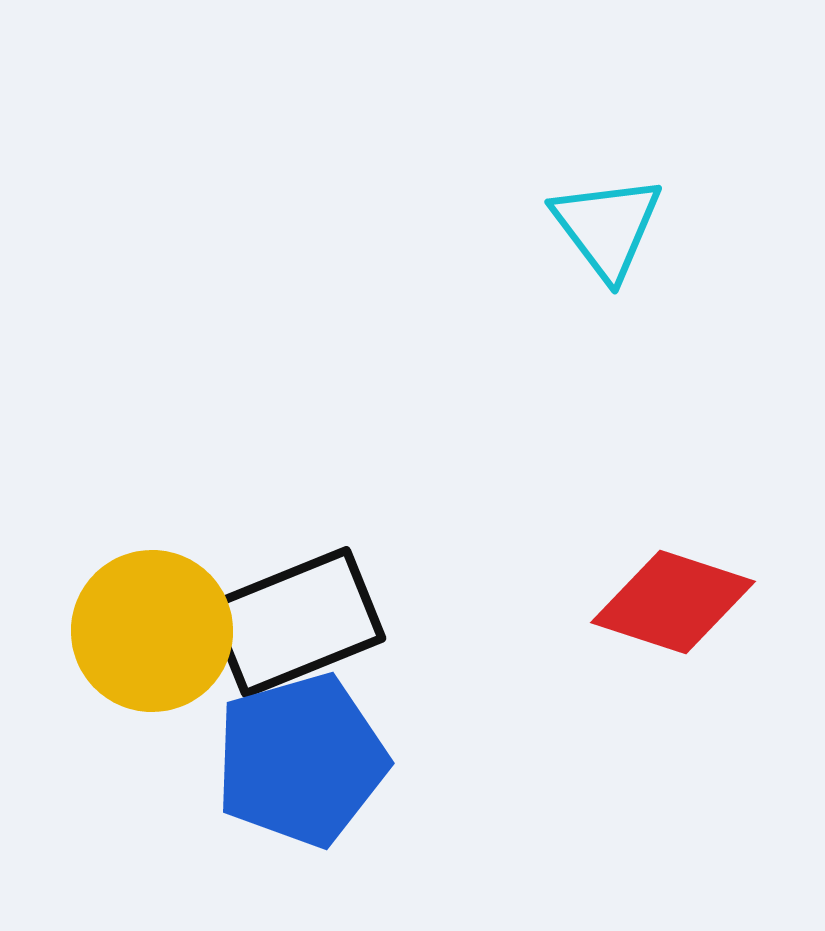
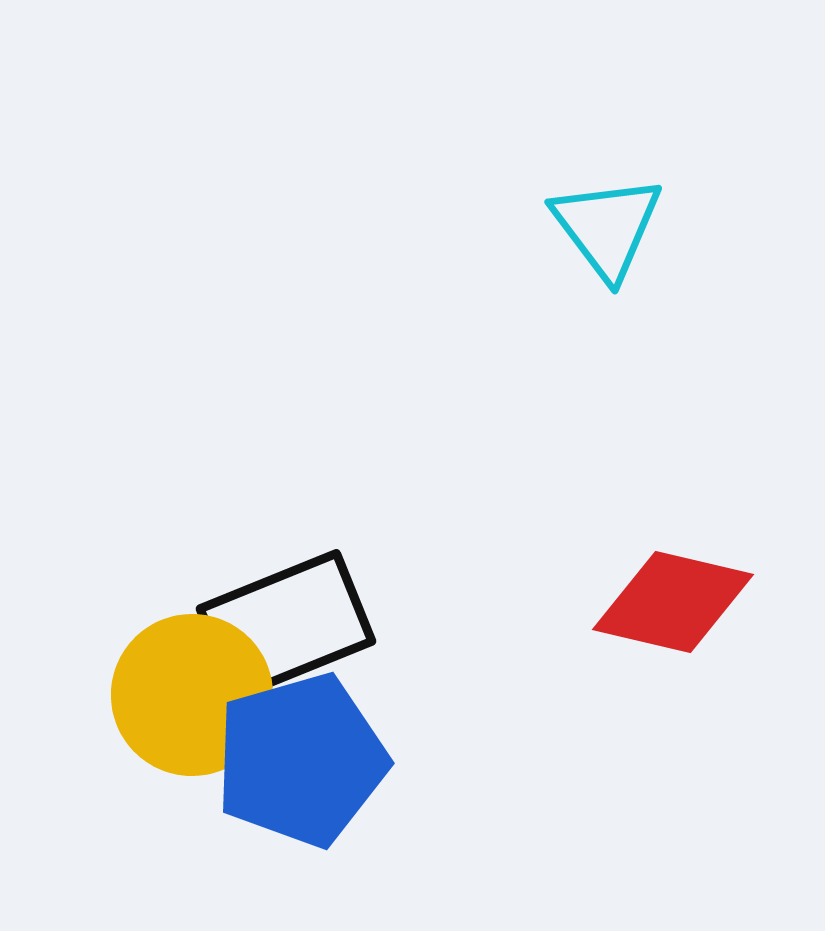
red diamond: rotated 5 degrees counterclockwise
black rectangle: moved 10 px left, 3 px down
yellow circle: moved 40 px right, 64 px down
